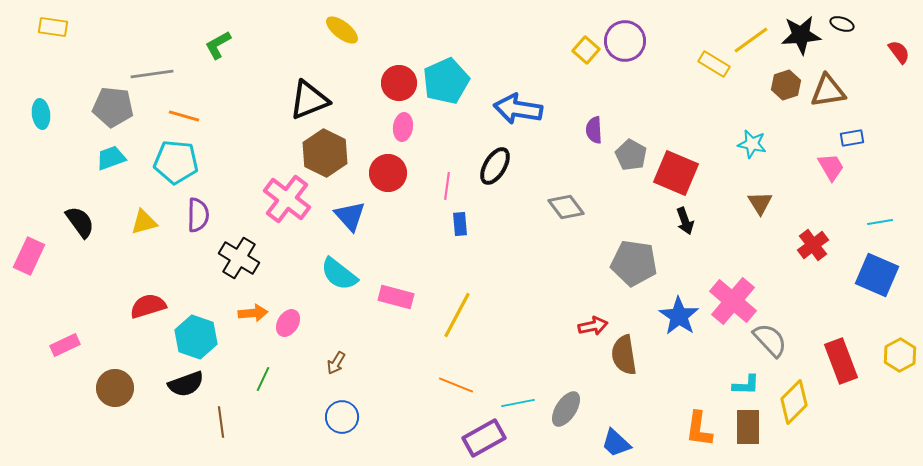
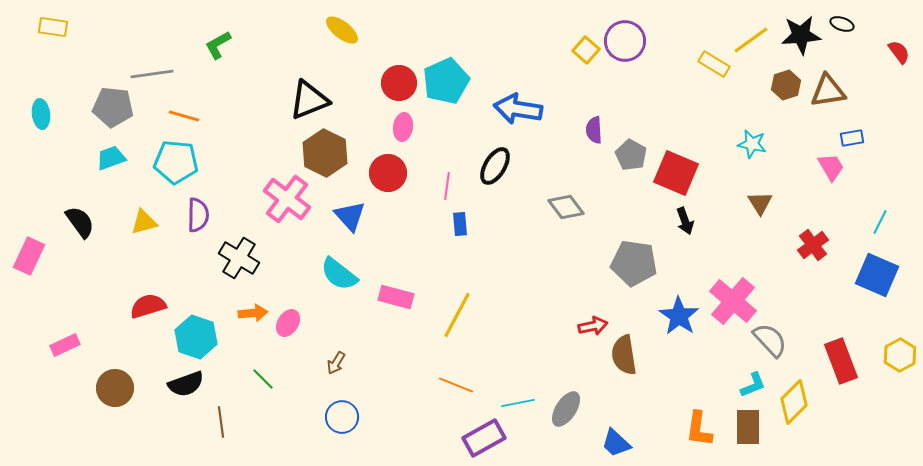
cyan line at (880, 222): rotated 55 degrees counterclockwise
green line at (263, 379): rotated 70 degrees counterclockwise
cyan L-shape at (746, 385): moved 7 px right; rotated 24 degrees counterclockwise
